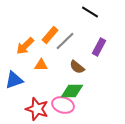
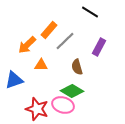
orange rectangle: moved 1 px left, 5 px up
orange arrow: moved 2 px right, 1 px up
brown semicircle: rotated 35 degrees clockwise
green diamond: rotated 30 degrees clockwise
